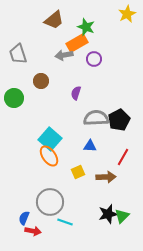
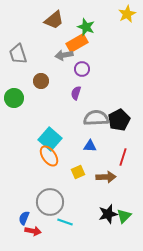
purple circle: moved 12 px left, 10 px down
red line: rotated 12 degrees counterclockwise
green triangle: moved 2 px right
